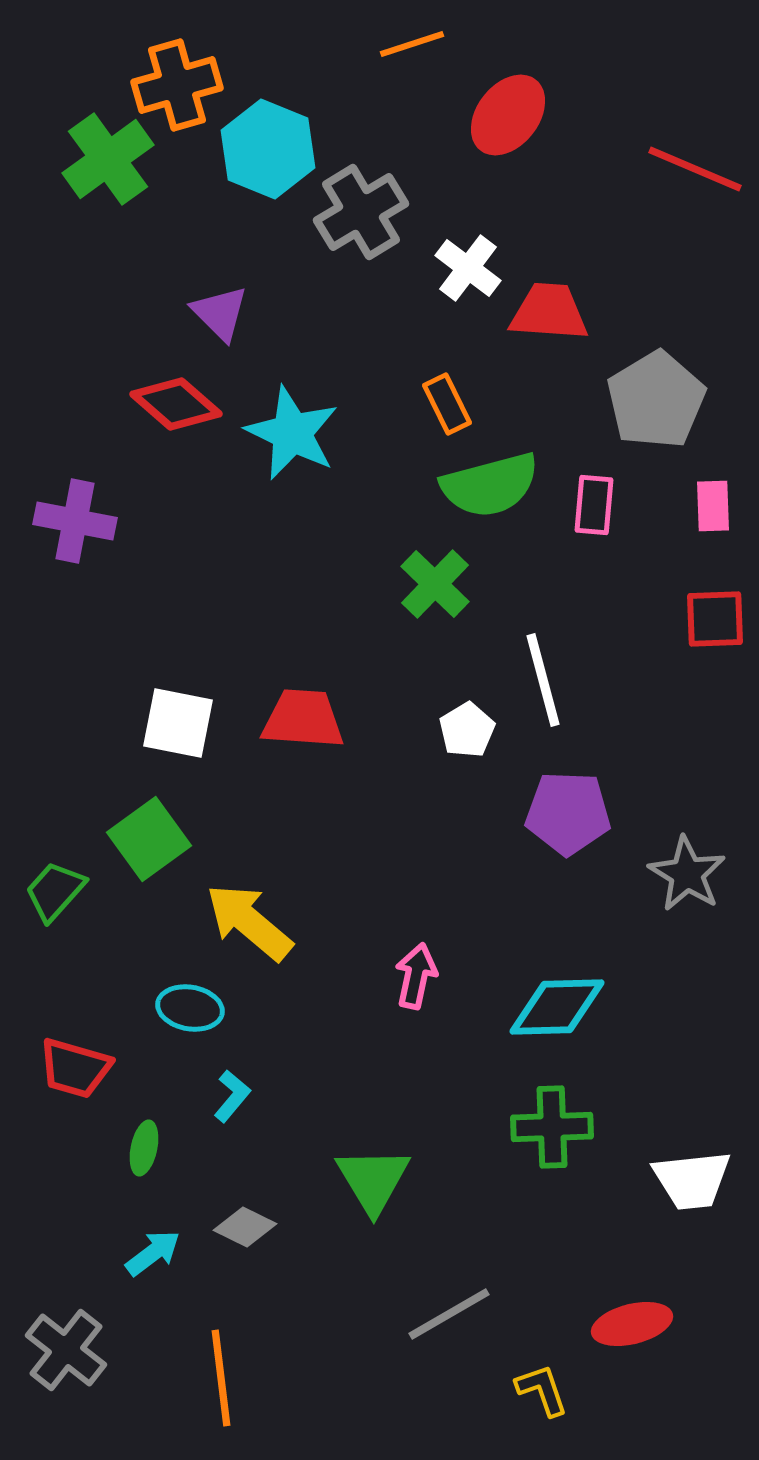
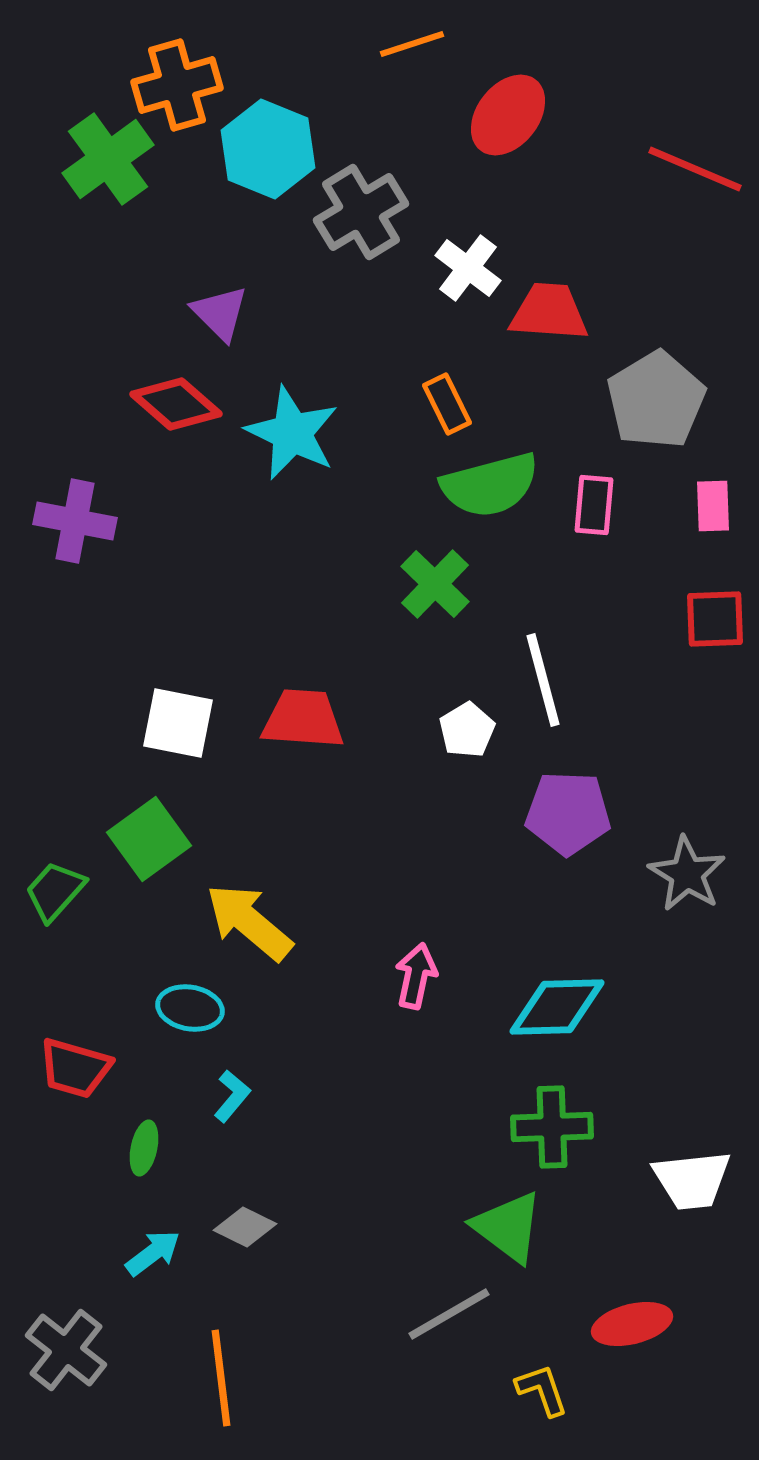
green triangle at (373, 1180): moved 135 px right, 47 px down; rotated 22 degrees counterclockwise
